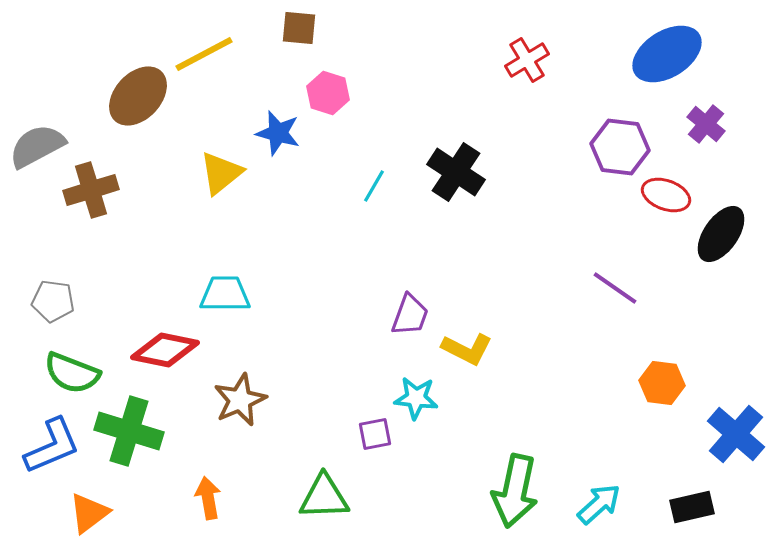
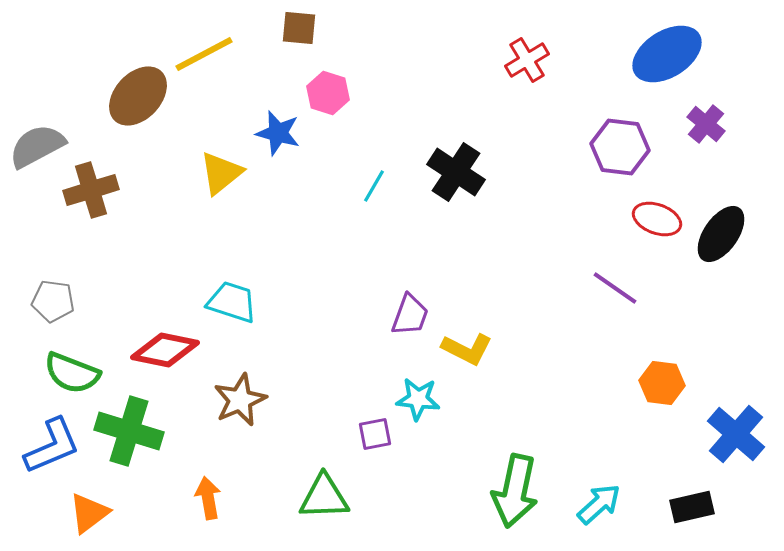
red ellipse: moved 9 px left, 24 px down
cyan trapezoid: moved 7 px right, 8 px down; rotated 18 degrees clockwise
cyan star: moved 2 px right, 1 px down
